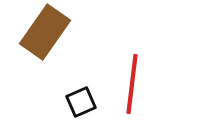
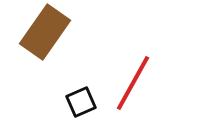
red line: moved 1 px right, 1 px up; rotated 22 degrees clockwise
